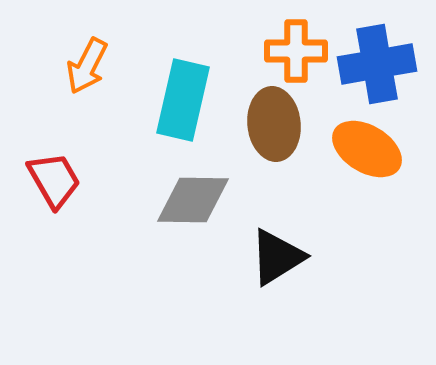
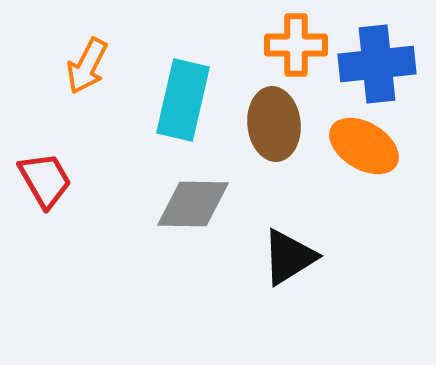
orange cross: moved 6 px up
blue cross: rotated 4 degrees clockwise
orange ellipse: moved 3 px left, 3 px up
red trapezoid: moved 9 px left
gray diamond: moved 4 px down
black triangle: moved 12 px right
